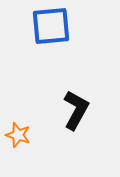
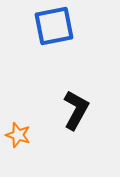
blue square: moved 3 px right; rotated 6 degrees counterclockwise
